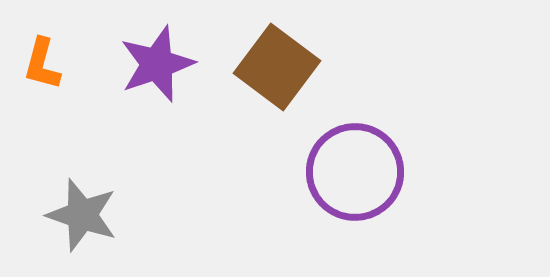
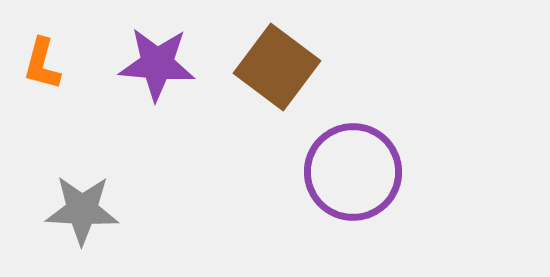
purple star: rotated 24 degrees clockwise
purple circle: moved 2 px left
gray star: moved 5 px up; rotated 16 degrees counterclockwise
